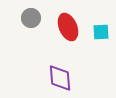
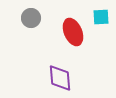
red ellipse: moved 5 px right, 5 px down
cyan square: moved 15 px up
